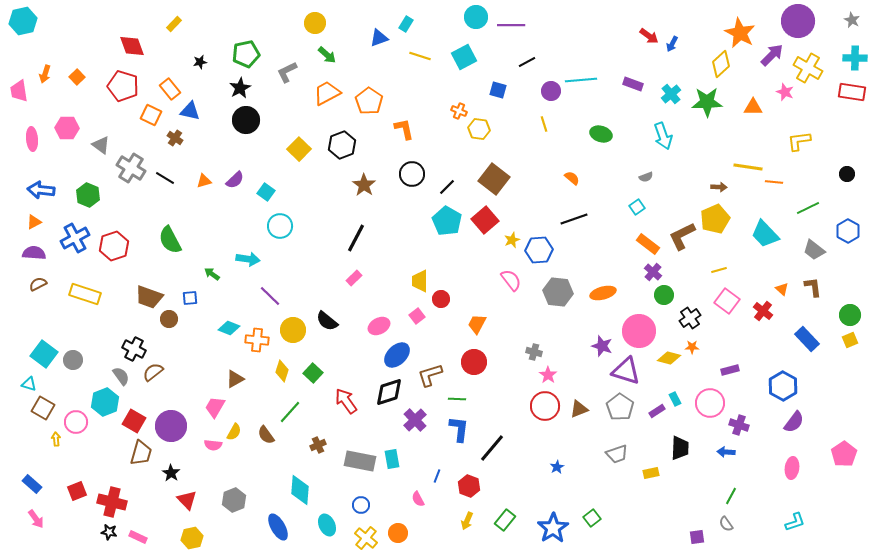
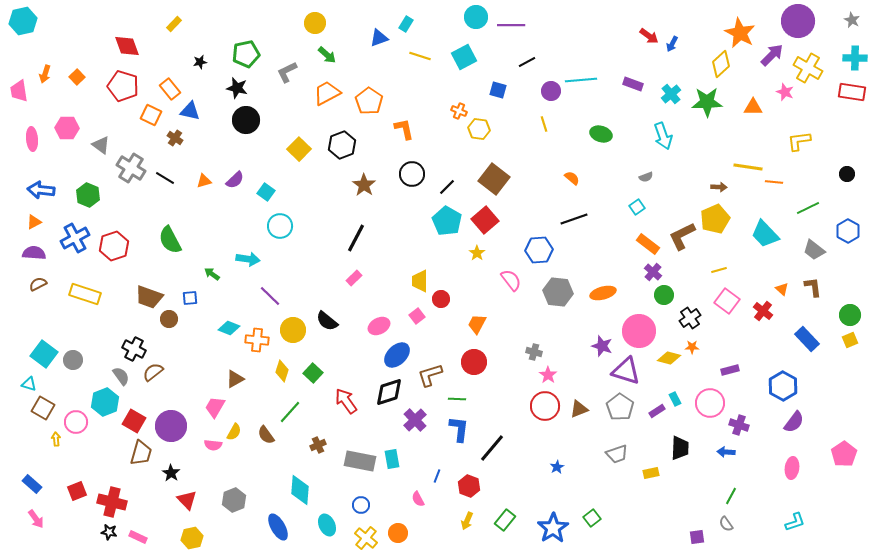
red diamond at (132, 46): moved 5 px left
black star at (240, 88): moved 3 px left; rotated 30 degrees counterclockwise
yellow star at (512, 240): moved 35 px left, 13 px down; rotated 14 degrees counterclockwise
